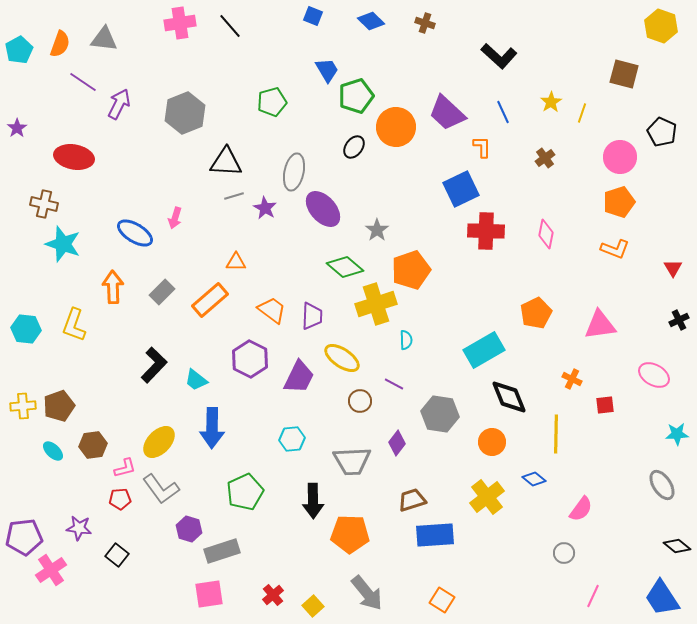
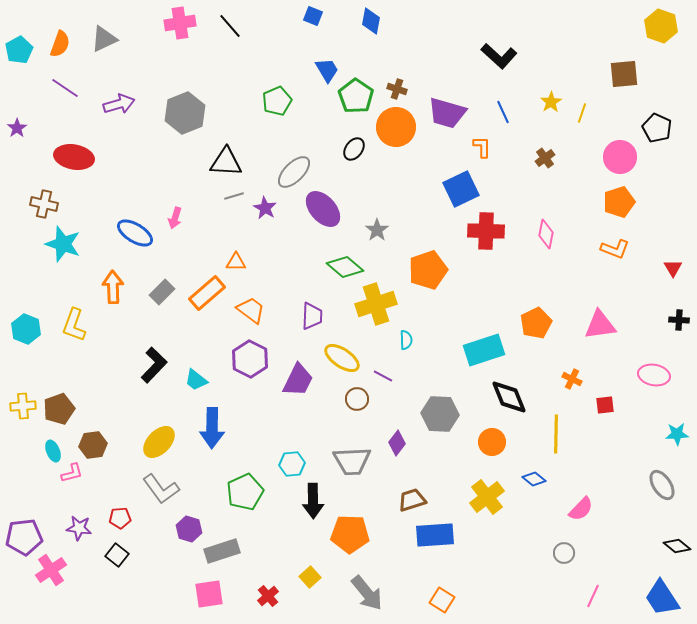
blue diamond at (371, 21): rotated 56 degrees clockwise
brown cross at (425, 23): moved 28 px left, 66 px down
gray triangle at (104, 39): rotated 32 degrees counterclockwise
brown square at (624, 74): rotated 20 degrees counterclockwise
purple line at (83, 82): moved 18 px left, 6 px down
green pentagon at (356, 96): rotated 20 degrees counterclockwise
green pentagon at (272, 102): moved 5 px right, 1 px up; rotated 8 degrees counterclockwise
purple arrow at (119, 104): rotated 48 degrees clockwise
purple trapezoid at (447, 113): rotated 27 degrees counterclockwise
black pentagon at (662, 132): moved 5 px left, 4 px up
black ellipse at (354, 147): moved 2 px down
gray ellipse at (294, 172): rotated 33 degrees clockwise
orange pentagon at (411, 270): moved 17 px right
orange rectangle at (210, 300): moved 3 px left, 7 px up
orange trapezoid at (272, 310): moved 21 px left
orange pentagon at (536, 313): moved 10 px down
black cross at (679, 320): rotated 30 degrees clockwise
cyan hexagon at (26, 329): rotated 16 degrees clockwise
cyan rectangle at (484, 350): rotated 12 degrees clockwise
pink ellipse at (654, 375): rotated 20 degrees counterclockwise
purple trapezoid at (299, 377): moved 1 px left, 3 px down
purple line at (394, 384): moved 11 px left, 8 px up
brown circle at (360, 401): moved 3 px left, 2 px up
brown pentagon at (59, 406): moved 3 px down
gray hexagon at (440, 414): rotated 6 degrees counterclockwise
cyan hexagon at (292, 439): moved 25 px down
cyan ellipse at (53, 451): rotated 25 degrees clockwise
pink L-shape at (125, 468): moved 53 px left, 5 px down
red pentagon at (120, 499): moved 19 px down
pink semicircle at (581, 509): rotated 8 degrees clockwise
red cross at (273, 595): moved 5 px left, 1 px down
yellow square at (313, 606): moved 3 px left, 29 px up
